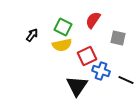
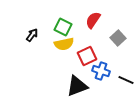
gray square: rotated 35 degrees clockwise
yellow semicircle: moved 2 px right, 1 px up
black triangle: rotated 35 degrees clockwise
